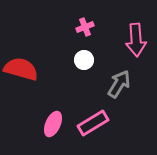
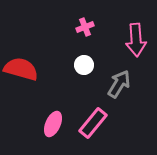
white circle: moved 5 px down
pink rectangle: rotated 20 degrees counterclockwise
